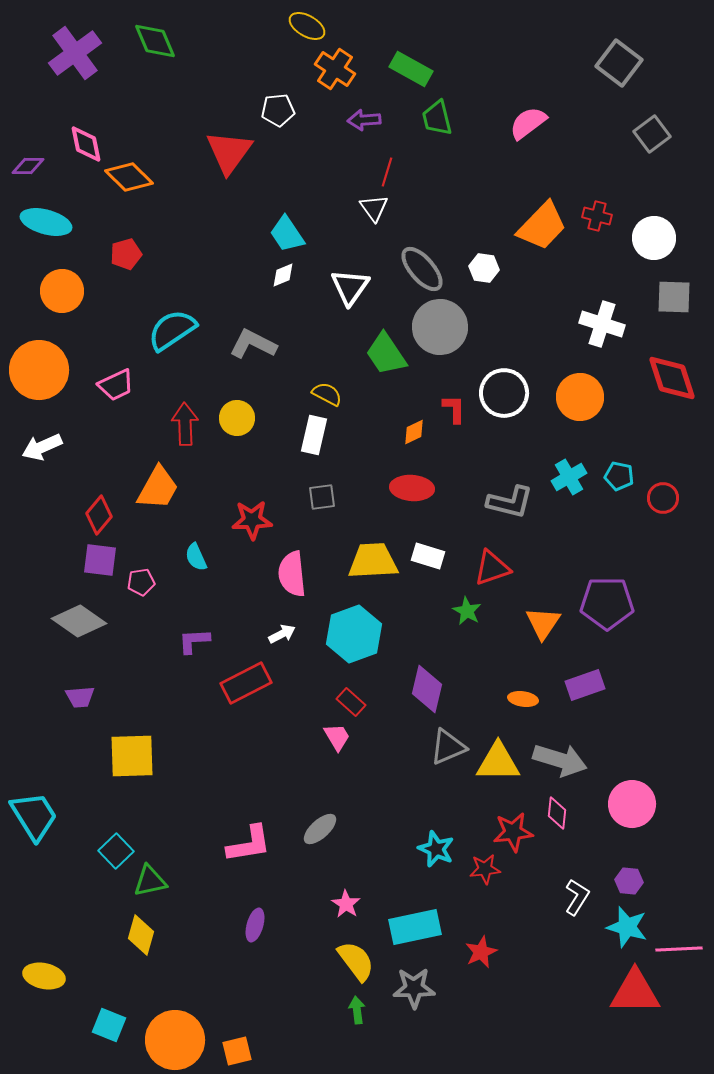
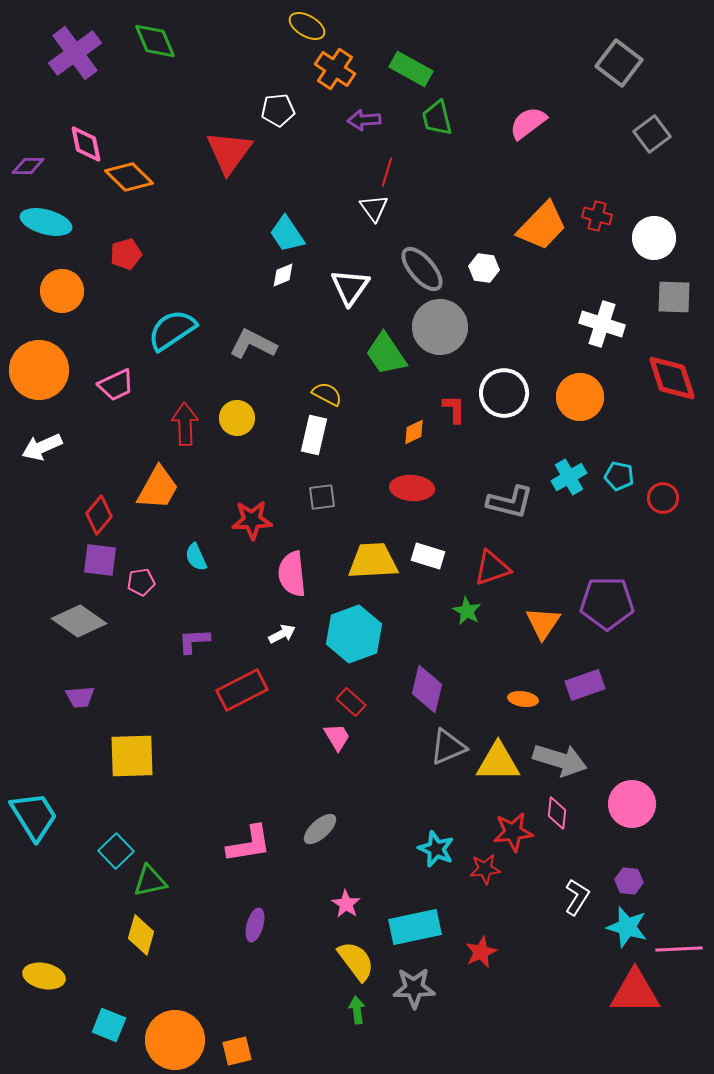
red rectangle at (246, 683): moved 4 px left, 7 px down
